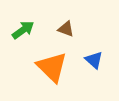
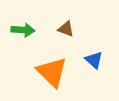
green arrow: rotated 40 degrees clockwise
orange triangle: moved 5 px down
